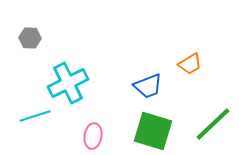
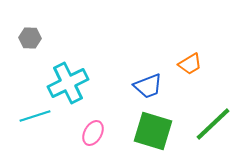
pink ellipse: moved 3 px up; rotated 20 degrees clockwise
